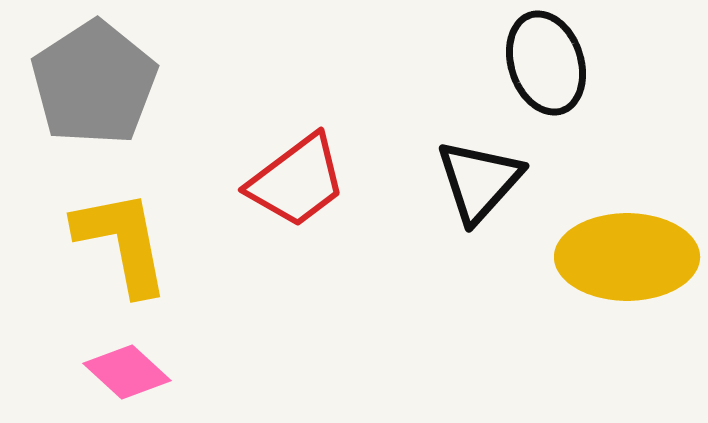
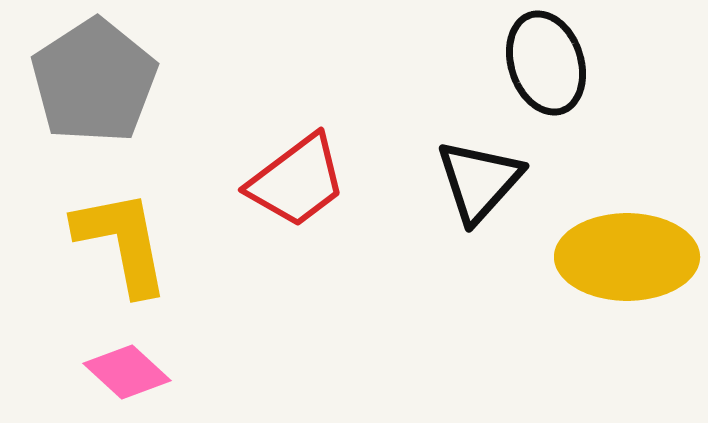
gray pentagon: moved 2 px up
